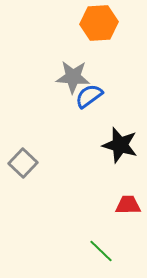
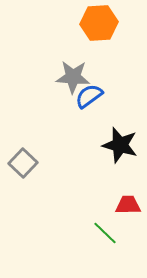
green line: moved 4 px right, 18 px up
